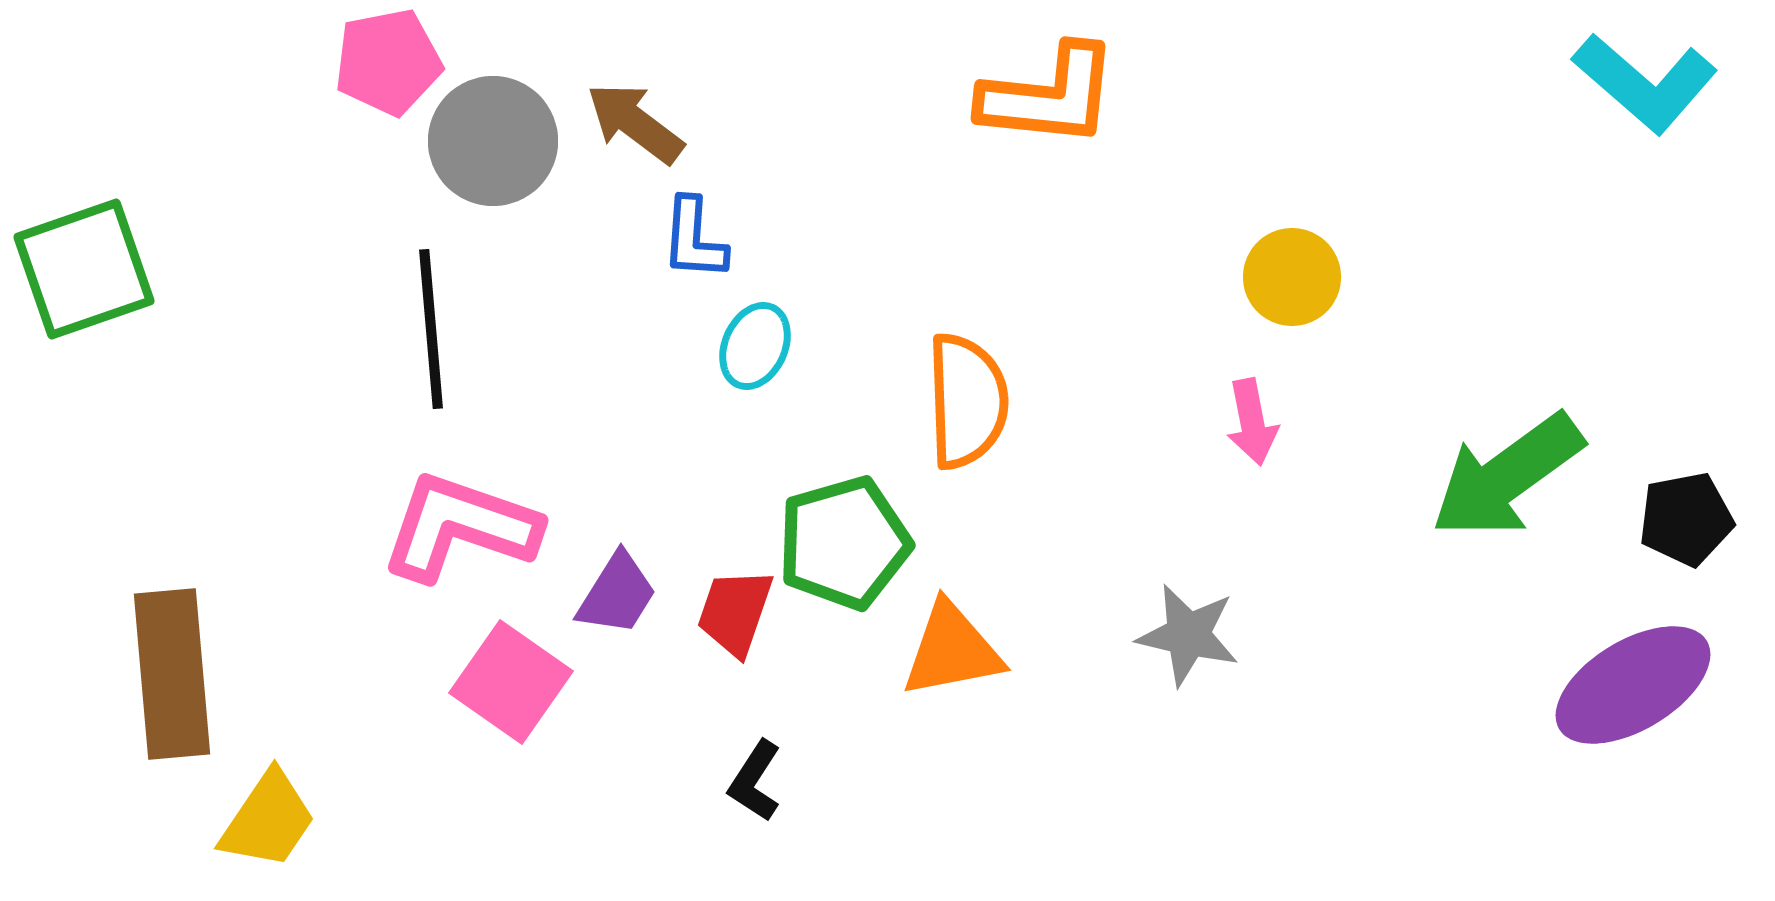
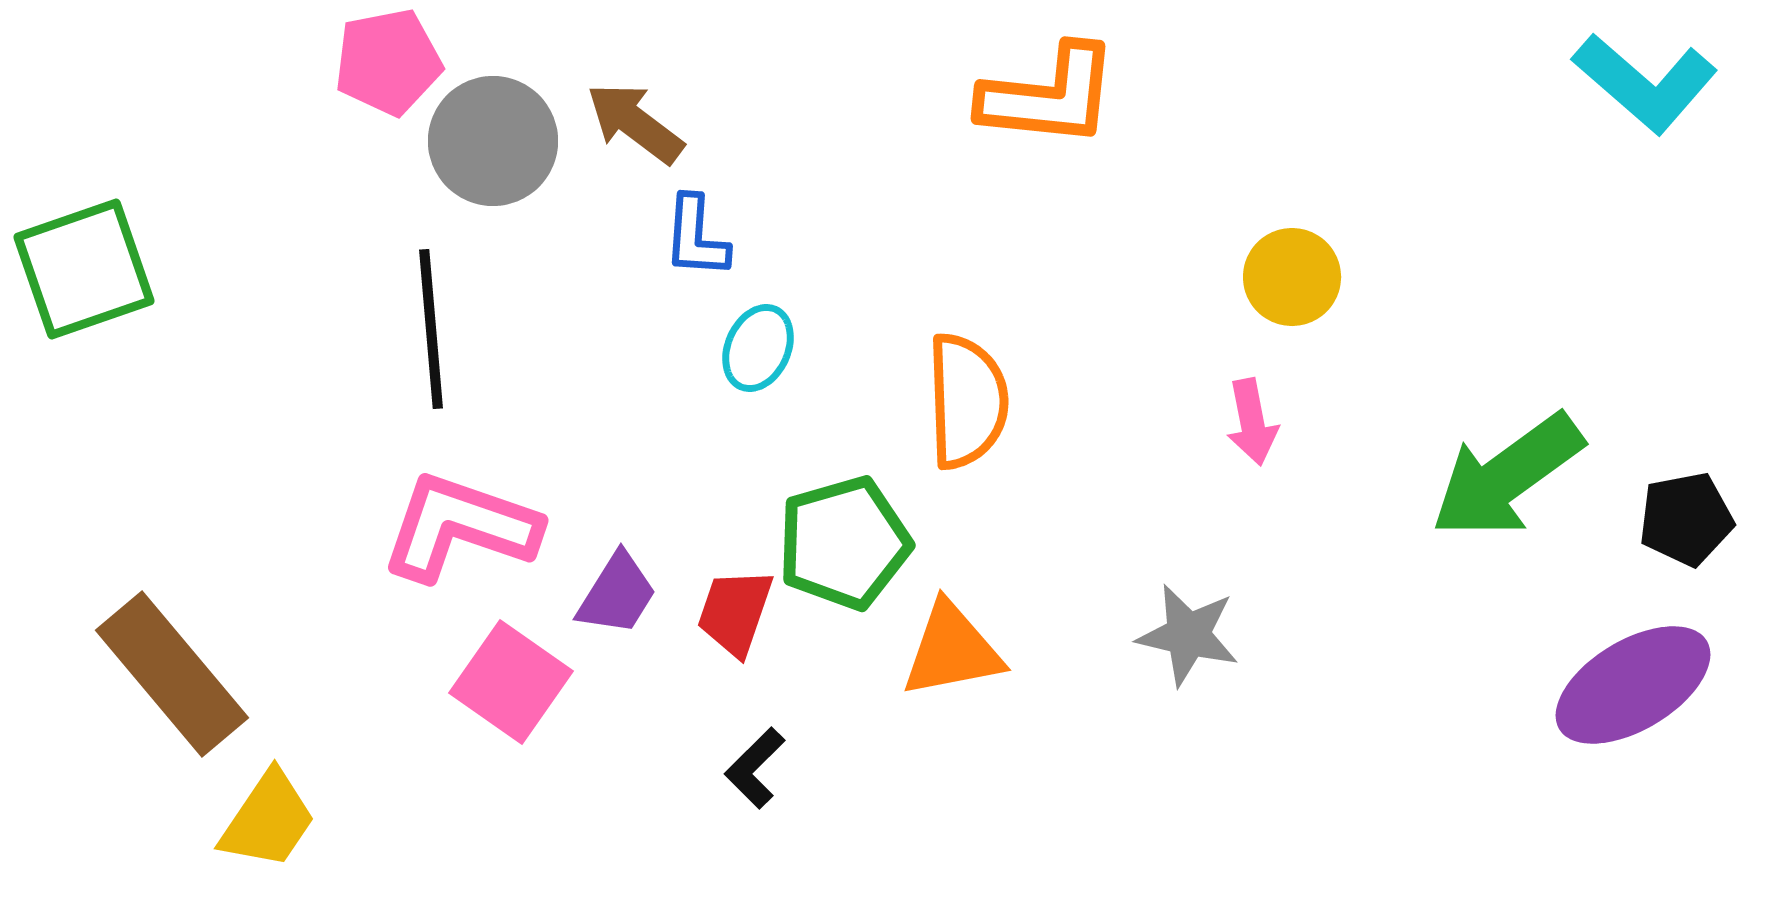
blue L-shape: moved 2 px right, 2 px up
cyan ellipse: moved 3 px right, 2 px down
brown rectangle: rotated 35 degrees counterclockwise
black L-shape: moved 13 px up; rotated 12 degrees clockwise
